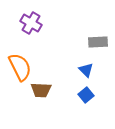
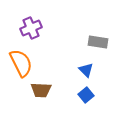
purple cross: moved 5 px down; rotated 35 degrees clockwise
gray rectangle: rotated 12 degrees clockwise
orange semicircle: moved 1 px right, 4 px up
